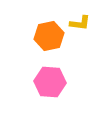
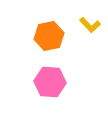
yellow L-shape: moved 10 px right, 2 px down; rotated 40 degrees clockwise
